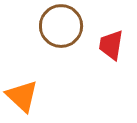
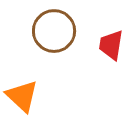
brown circle: moved 7 px left, 5 px down
